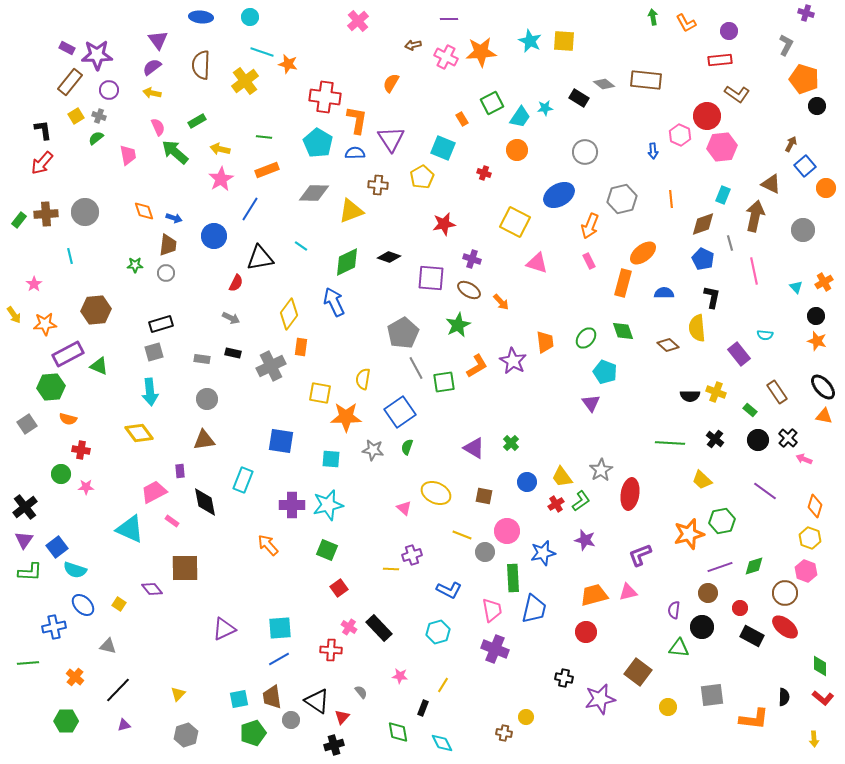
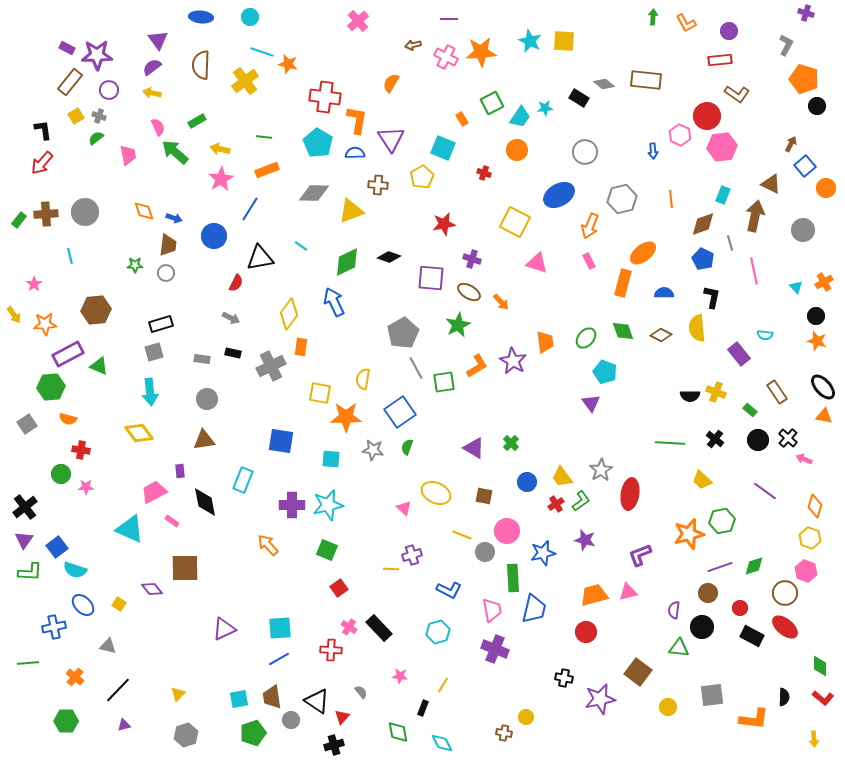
green arrow at (653, 17): rotated 14 degrees clockwise
brown ellipse at (469, 290): moved 2 px down
brown diamond at (668, 345): moved 7 px left, 10 px up; rotated 15 degrees counterclockwise
